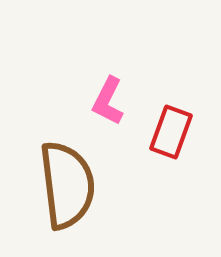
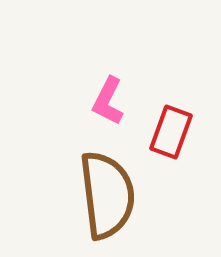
brown semicircle: moved 40 px right, 10 px down
